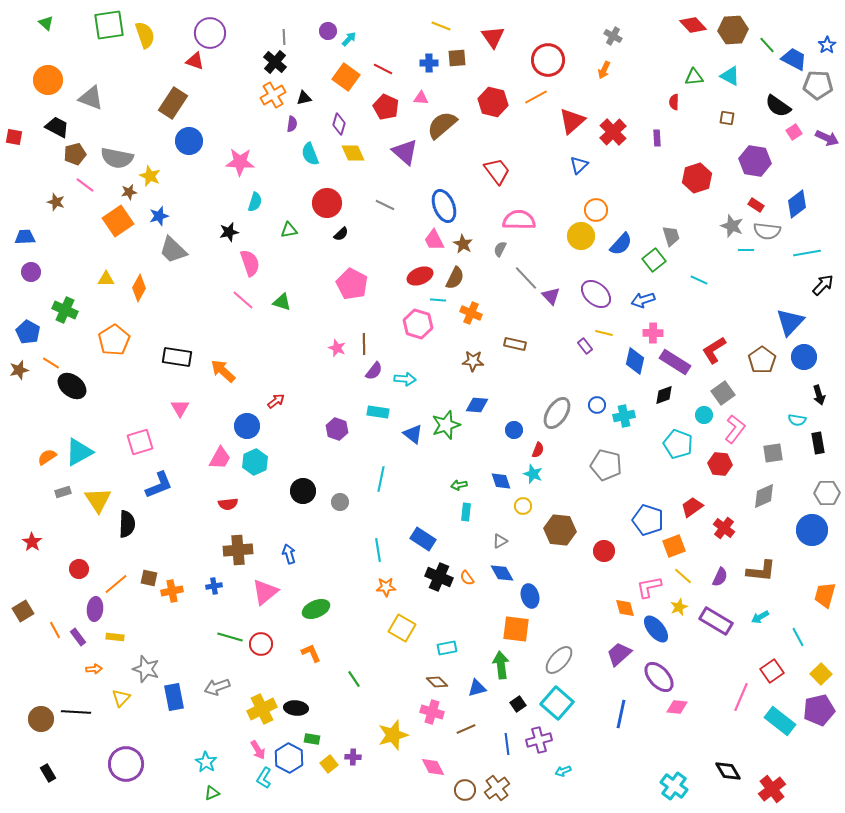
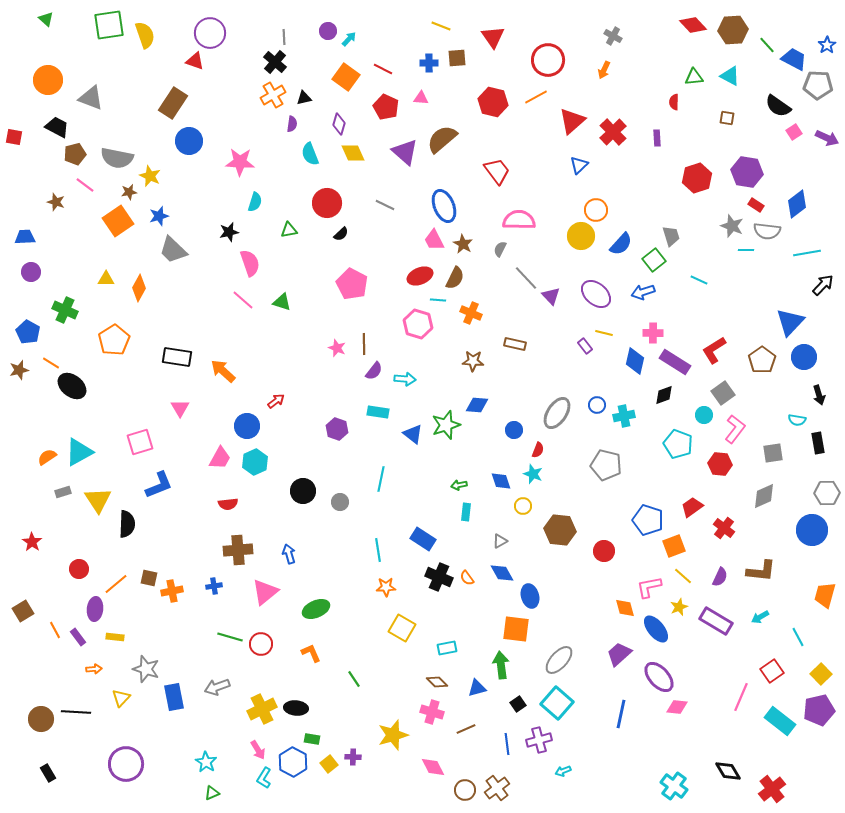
green triangle at (46, 23): moved 4 px up
brown semicircle at (442, 125): moved 14 px down
purple hexagon at (755, 161): moved 8 px left, 11 px down
blue arrow at (643, 300): moved 8 px up
blue hexagon at (289, 758): moved 4 px right, 4 px down
